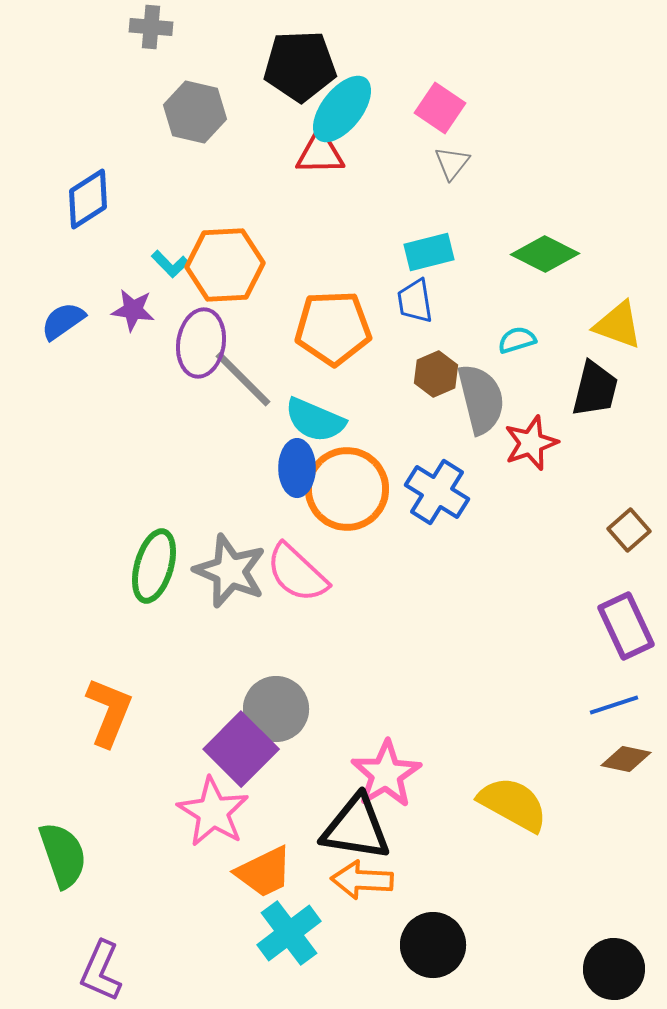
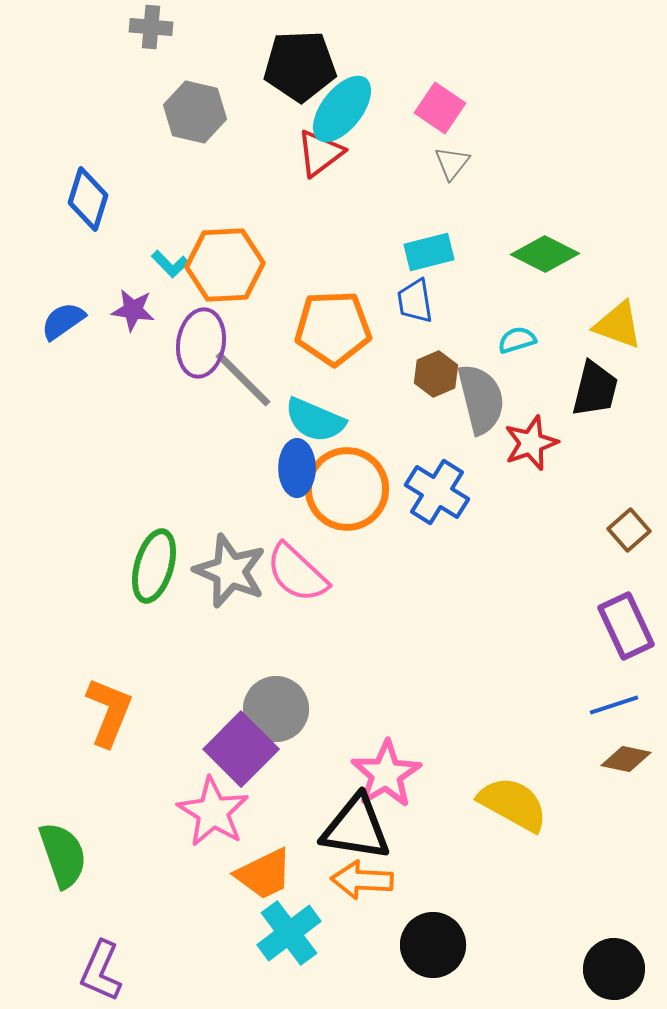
red triangle at (320, 153): rotated 36 degrees counterclockwise
blue diamond at (88, 199): rotated 40 degrees counterclockwise
orange trapezoid at (264, 872): moved 2 px down
